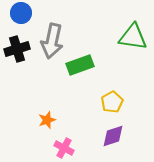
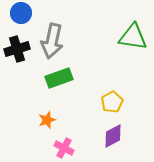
green rectangle: moved 21 px left, 13 px down
purple diamond: rotated 10 degrees counterclockwise
